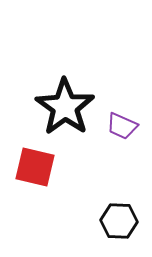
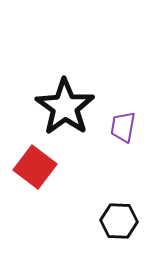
purple trapezoid: moved 1 px right, 1 px down; rotated 76 degrees clockwise
red square: rotated 24 degrees clockwise
